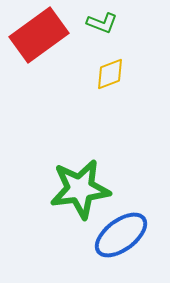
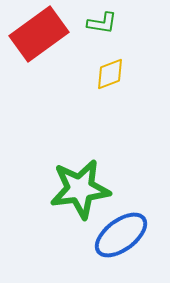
green L-shape: rotated 12 degrees counterclockwise
red rectangle: moved 1 px up
